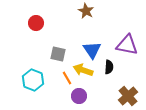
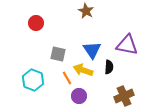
brown cross: moved 4 px left; rotated 18 degrees clockwise
